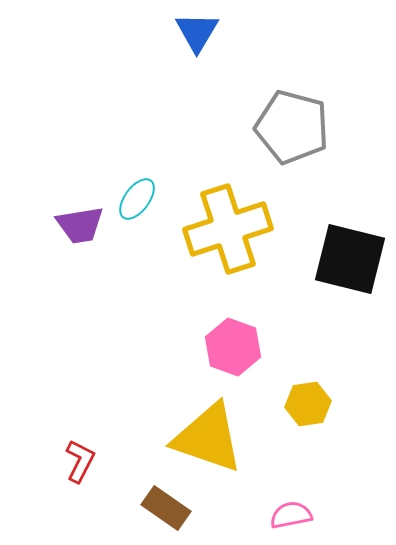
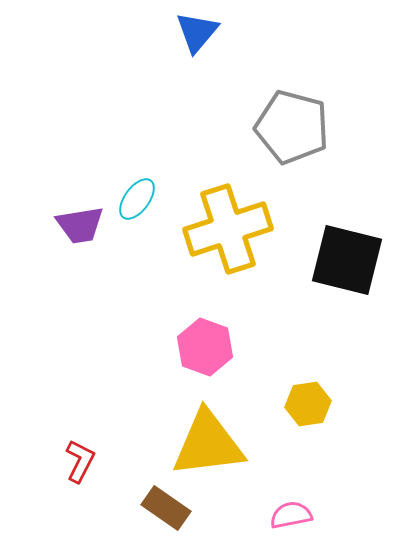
blue triangle: rotated 9 degrees clockwise
black square: moved 3 px left, 1 px down
pink hexagon: moved 28 px left
yellow triangle: moved 6 px down; rotated 26 degrees counterclockwise
